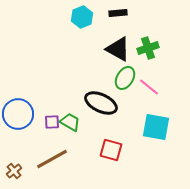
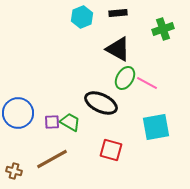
green cross: moved 15 px right, 19 px up
pink line: moved 2 px left, 4 px up; rotated 10 degrees counterclockwise
blue circle: moved 1 px up
cyan square: rotated 20 degrees counterclockwise
brown cross: rotated 35 degrees counterclockwise
